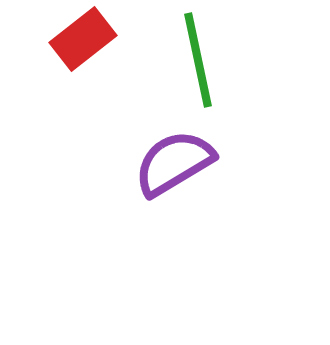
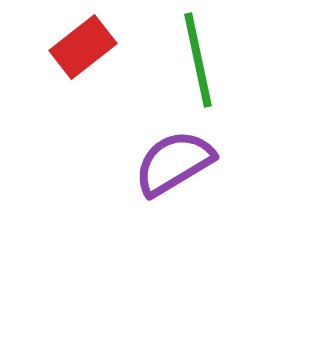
red rectangle: moved 8 px down
